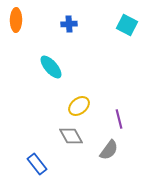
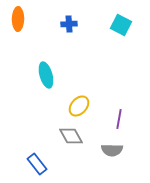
orange ellipse: moved 2 px right, 1 px up
cyan square: moved 6 px left
cyan ellipse: moved 5 px left, 8 px down; rotated 25 degrees clockwise
yellow ellipse: rotated 10 degrees counterclockwise
purple line: rotated 24 degrees clockwise
gray semicircle: moved 3 px right; rotated 55 degrees clockwise
